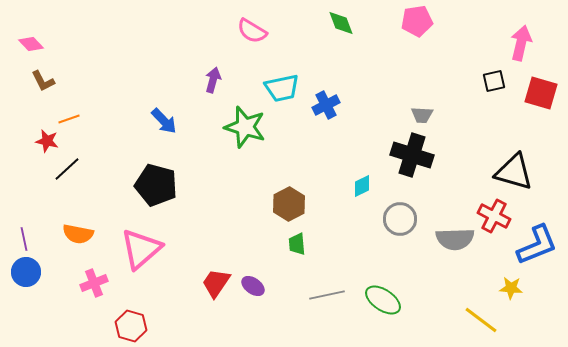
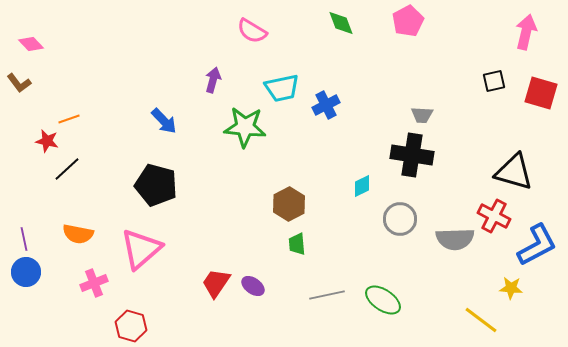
pink pentagon: moved 9 px left; rotated 20 degrees counterclockwise
pink arrow: moved 5 px right, 11 px up
brown L-shape: moved 24 px left, 2 px down; rotated 10 degrees counterclockwise
green star: rotated 12 degrees counterclockwise
black cross: rotated 9 degrees counterclockwise
blue L-shape: rotated 6 degrees counterclockwise
